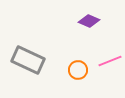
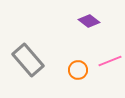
purple diamond: rotated 15 degrees clockwise
gray rectangle: rotated 24 degrees clockwise
